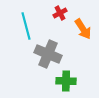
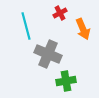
orange arrow: rotated 10 degrees clockwise
green cross: rotated 12 degrees counterclockwise
